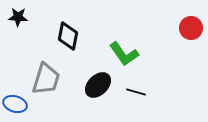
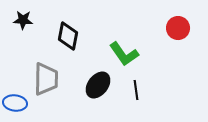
black star: moved 5 px right, 3 px down
red circle: moved 13 px left
gray trapezoid: rotated 16 degrees counterclockwise
black ellipse: rotated 8 degrees counterclockwise
black line: moved 2 px up; rotated 66 degrees clockwise
blue ellipse: moved 1 px up; rotated 10 degrees counterclockwise
